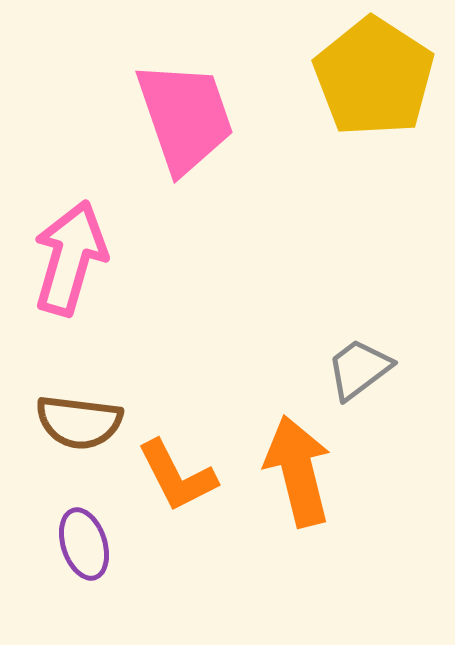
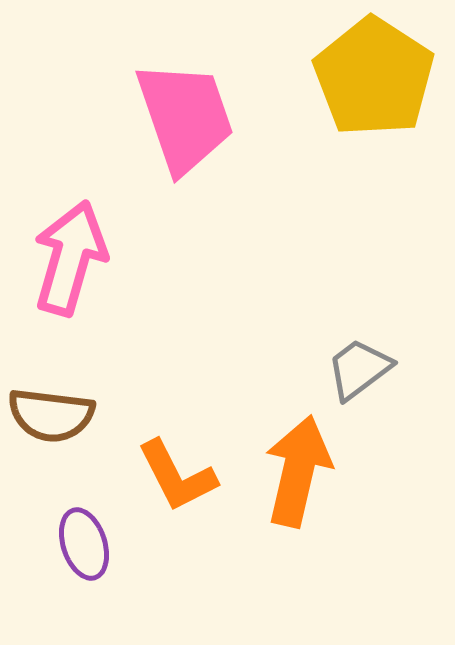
brown semicircle: moved 28 px left, 7 px up
orange arrow: rotated 27 degrees clockwise
